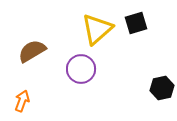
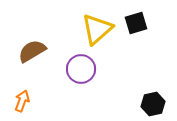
black hexagon: moved 9 px left, 16 px down
